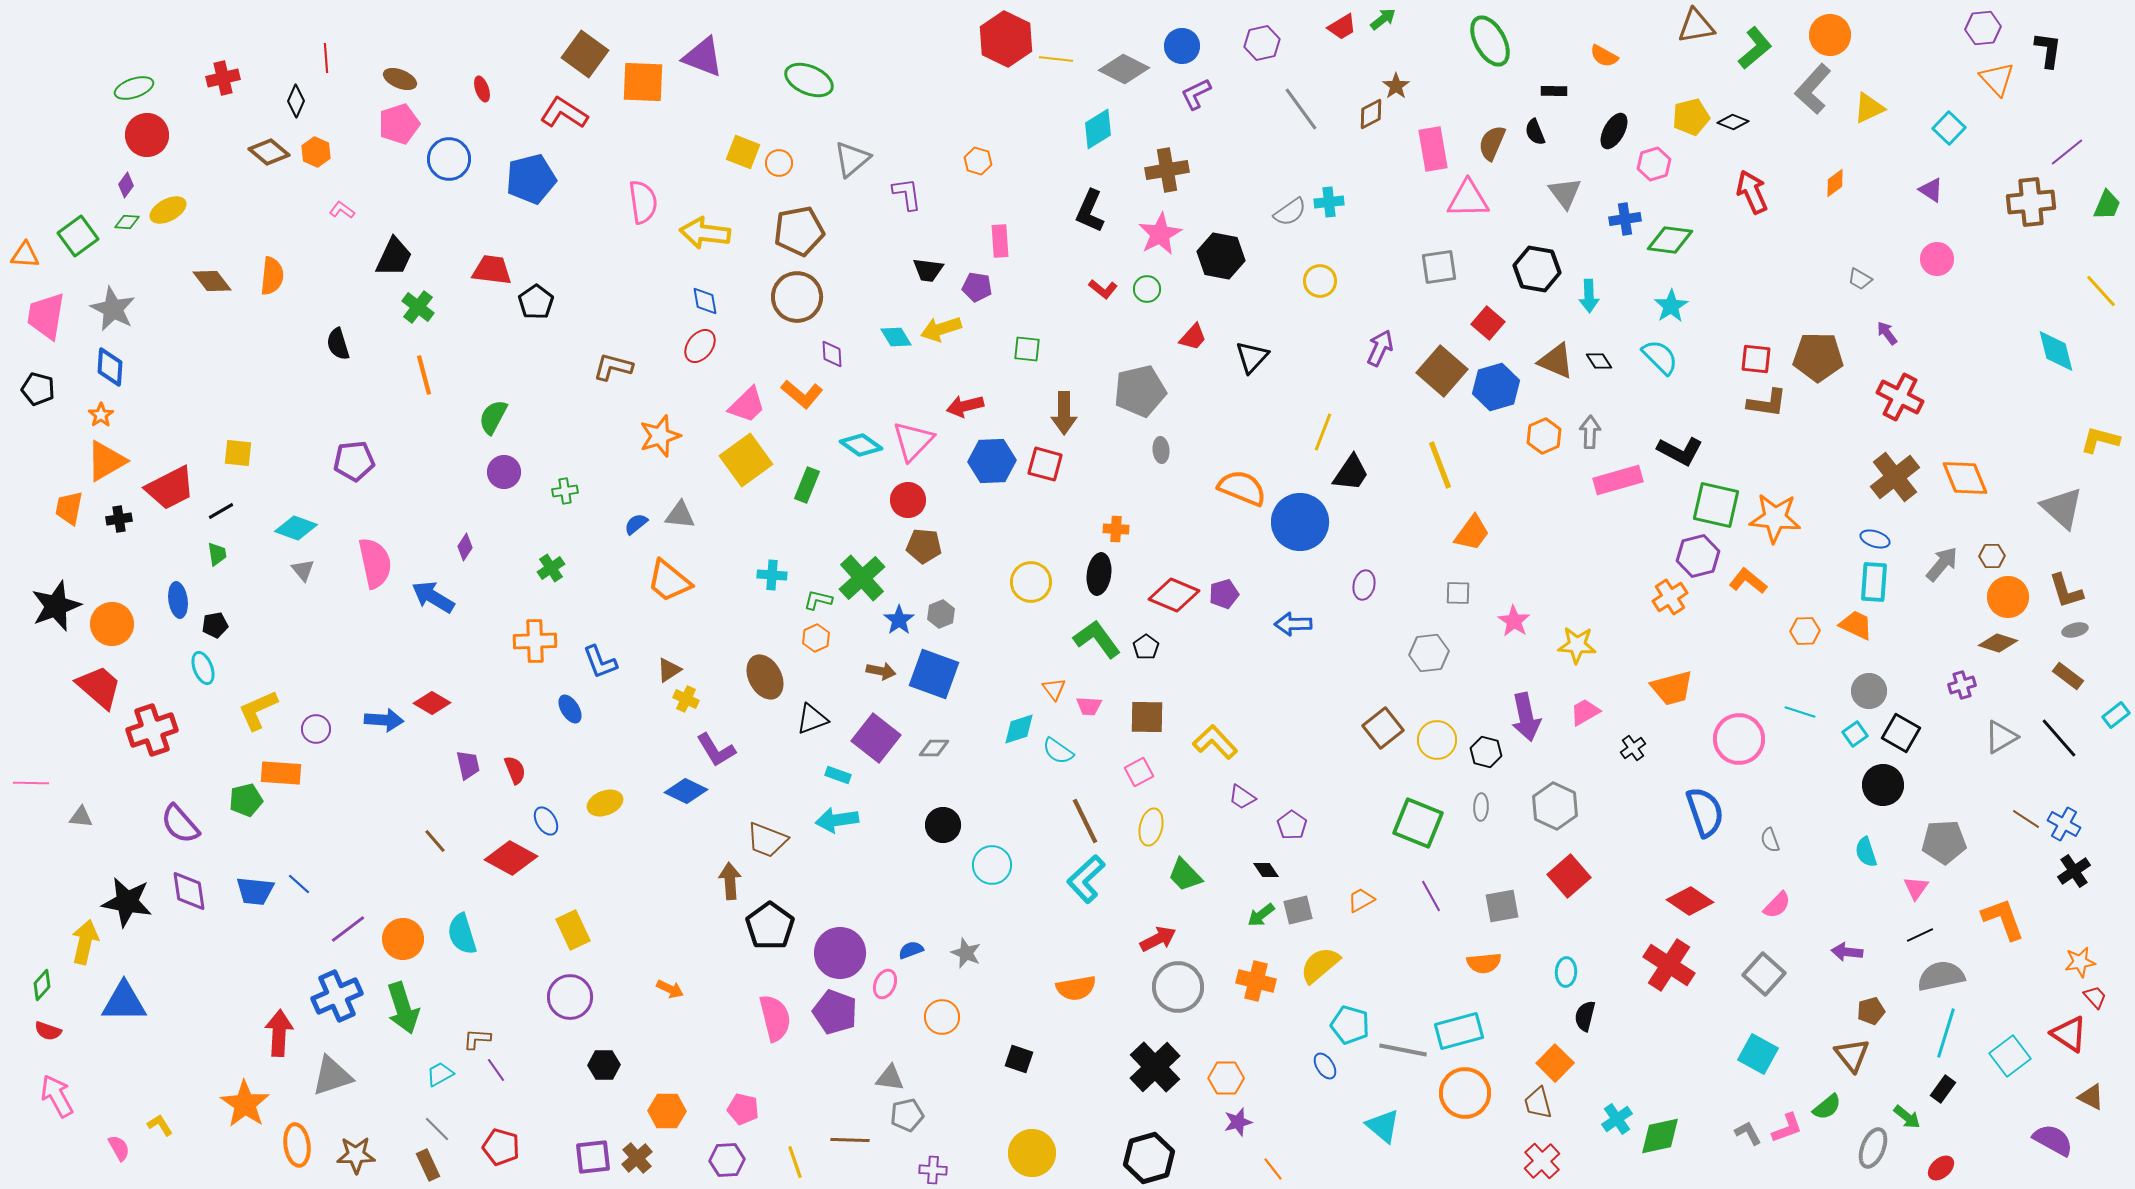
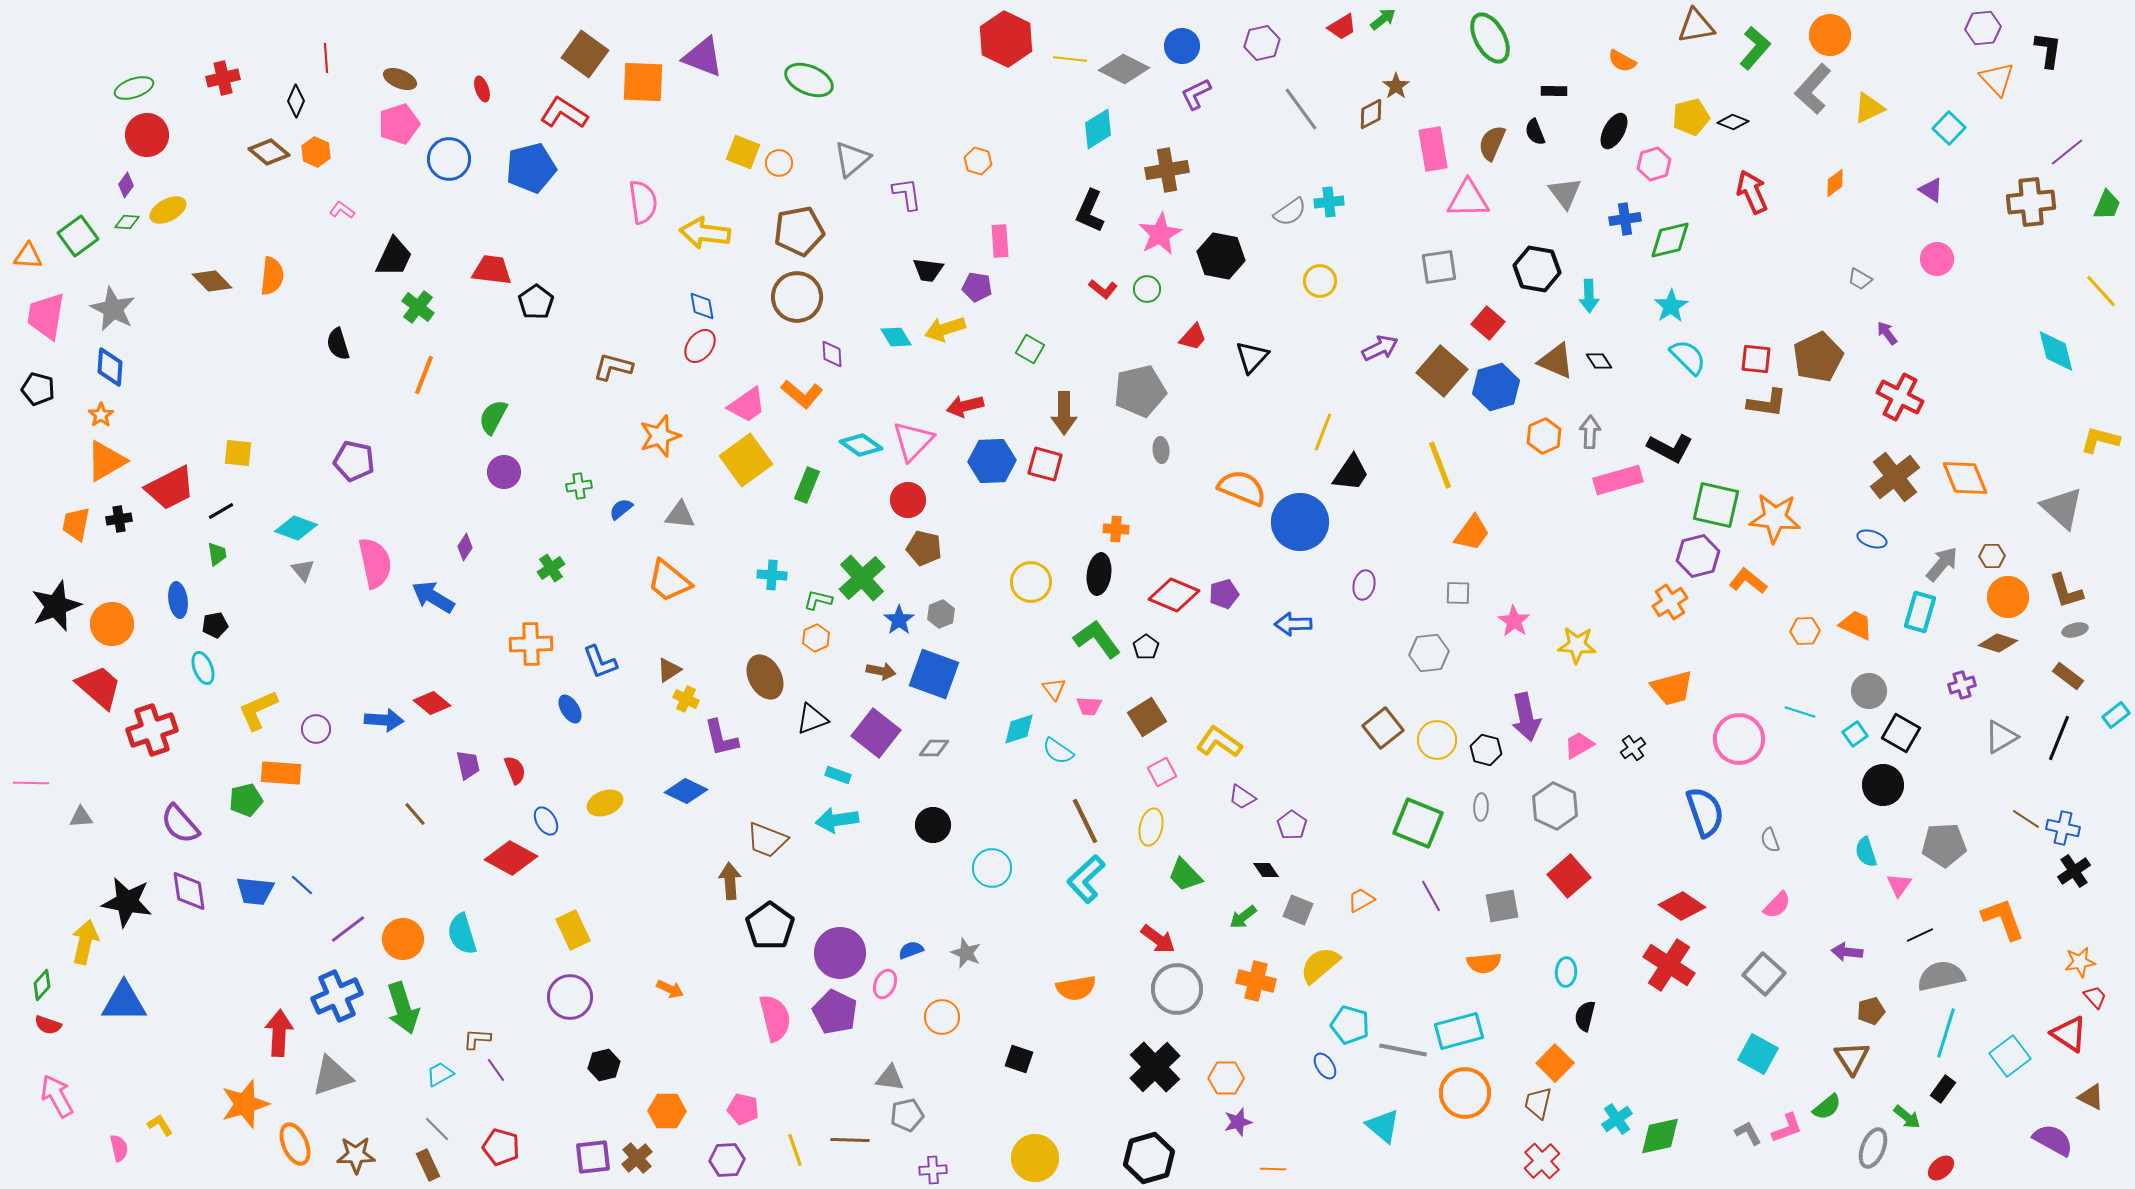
green ellipse at (1490, 41): moved 3 px up
green L-shape at (1755, 48): rotated 9 degrees counterclockwise
orange semicircle at (1604, 56): moved 18 px right, 5 px down
yellow line at (1056, 59): moved 14 px right
blue pentagon at (531, 179): moved 11 px up
green diamond at (1670, 240): rotated 21 degrees counterclockwise
orange triangle at (25, 255): moved 3 px right, 1 px down
brown diamond at (212, 281): rotated 6 degrees counterclockwise
blue diamond at (705, 301): moved 3 px left, 5 px down
yellow arrow at (941, 329): moved 4 px right
purple arrow at (1380, 348): rotated 39 degrees clockwise
green square at (1027, 349): moved 3 px right; rotated 24 degrees clockwise
cyan semicircle at (1660, 357): moved 28 px right
brown pentagon at (1818, 357): rotated 27 degrees counterclockwise
orange line at (424, 375): rotated 36 degrees clockwise
pink trapezoid at (747, 405): rotated 9 degrees clockwise
black L-shape at (1680, 451): moved 10 px left, 3 px up
purple pentagon at (354, 461): rotated 18 degrees clockwise
green cross at (565, 491): moved 14 px right, 5 px up
orange trapezoid at (69, 508): moved 7 px right, 16 px down
blue semicircle at (636, 524): moved 15 px left, 15 px up
blue ellipse at (1875, 539): moved 3 px left
brown pentagon at (924, 546): moved 2 px down; rotated 8 degrees clockwise
cyan rectangle at (1874, 582): moved 46 px right, 30 px down; rotated 12 degrees clockwise
orange cross at (1670, 597): moved 5 px down
orange cross at (535, 641): moved 4 px left, 3 px down
red diamond at (432, 703): rotated 9 degrees clockwise
pink trapezoid at (1585, 712): moved 6 px left, 33 px down
brown square at (1147, 717): rotated 33 degrees counterclockwise
purple square at (876, 738): moved 5 px up
black line at (2059, 738): rotated 63 degrees clockwise
yellow L-shape at (1215, 742): moved 4 px right; rotated 12 degrees counterclockwise
purple L-shape at (716, 750): moved 5 px right, 12 px up; rotated 18 degrees clockwise
black hexagon at (1486, 752): moved 2 px up
pink square at (1139, 772): moved 23 px right
gray triangle at (81, 817): rotated 10 degrees counterclockwise
blue cross at (2064, 824): moved 1 px left, 4 px down; rotated 16 degrees counterclockwise
black circle at (943, 825): moved 10 px left
brown line at (435, 841): moved 20 px left, 27 px up
gray pentagon at (1944, 842): moved 3 px down
cyan circle at (992, 865): moved 3 px down
blue line at (299, 884): moved 3 px right, 1 px down
pink triangle at (1916, 888): moved 17 px left, 3 px up
red diamond at (1690, 901): moved 8 px left, 5 px down
gray square at (1298, 910): rotated 36 degrees clockwise
green arrow at (1261, 915): moved 18 px left, 2 px down
red arrow at (1158, 939): rotated 63 degrees clockwise
gray circle at (1178, 987): moved 1 px left, 2 px down
purple pentagon at (835, 1012): rotated 6 degrees clockwise
red semicircle at (48, 1031): moved 6 px up
brown triangle at (1852, 1055): moved 3 px down; rotated 6 degrees clockwise
black hexagon at (604, 1065): rotated 12 degrees counterclockwise
brown trapezoid at (1538, 1103): rotated 28 degrees clockwise
orange star at (245, 1104): rotated 21 degrees clockwise
orange ellipse at (297, 1145): moved 2 px left, 1 px up; rotated 15 degrees counterclockwise
pink semicircle at (119, 1148): rotated 16 degrees clockwise
yellow circle at (1032, 1153): moved 3 px right, 5 px down
yellow line at (795, 1162): moved 12 px up
orange line at (1273, 1169): rotated 50 degrees counterclockwise
purple cross at (933, 1170): rotated 8 degrees counterclockwise
